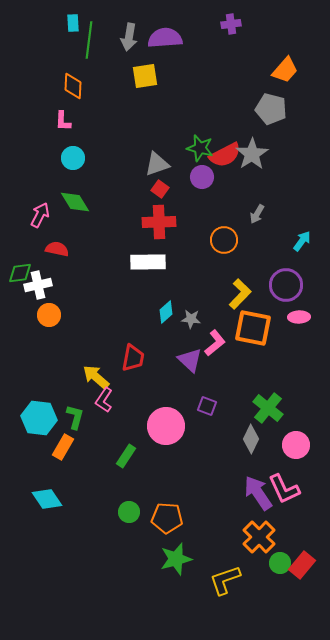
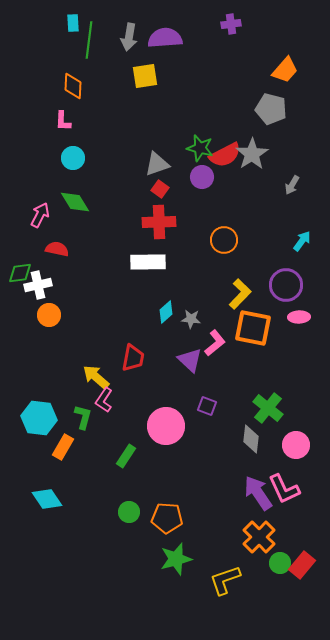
gray arrow at (257, 214): moved 35 px right, 29 px up
green L-shape at (75, 417): moved 8 px right
gray diamond at (251, 439): rotated 20 degrees counterclockwise
